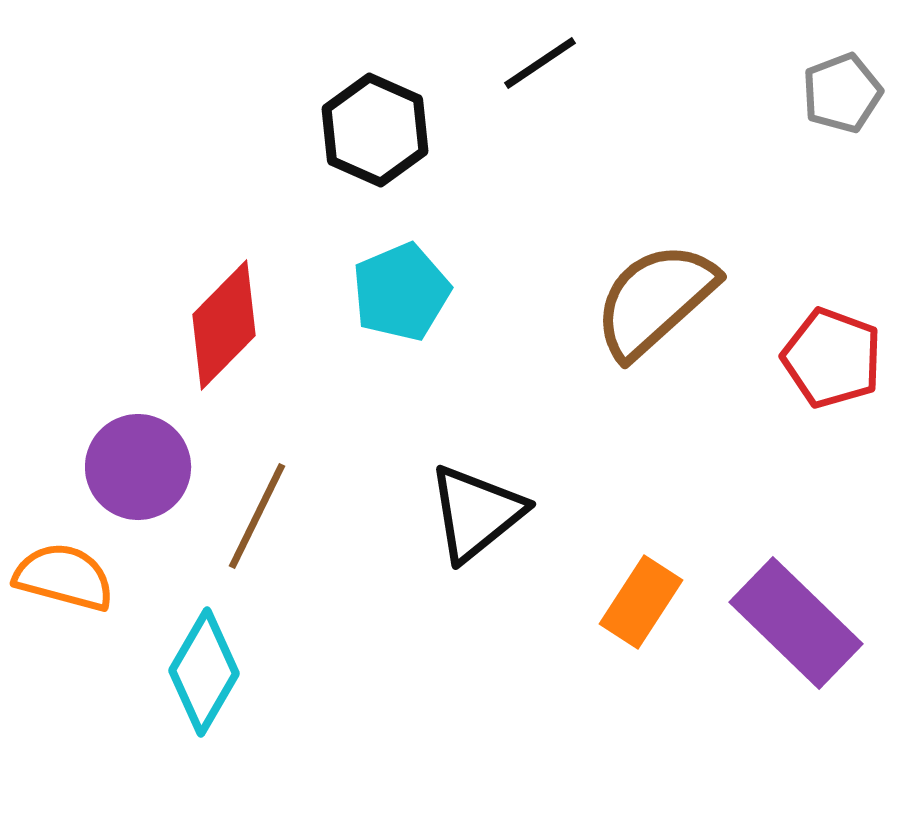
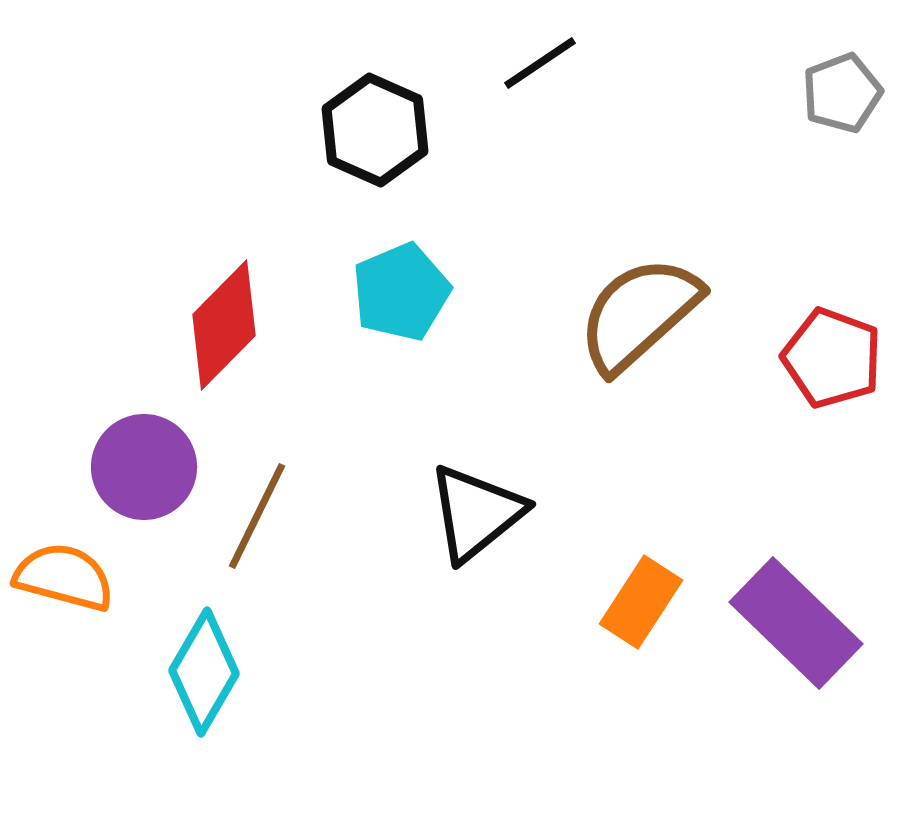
brown semicircle: moved 16 px left, 14 px down
purple circle: moved 6 px right
